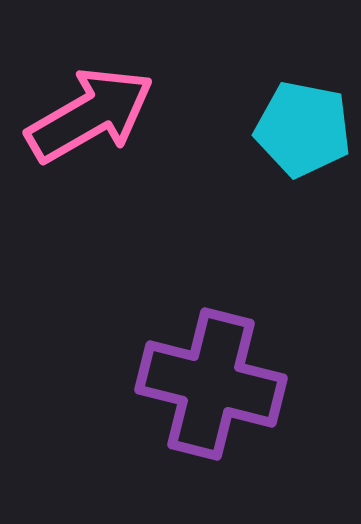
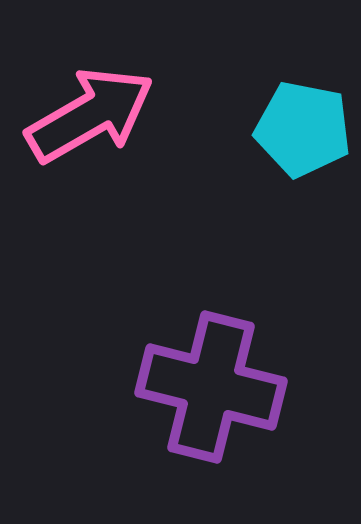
purple cross: moved 3 px down
